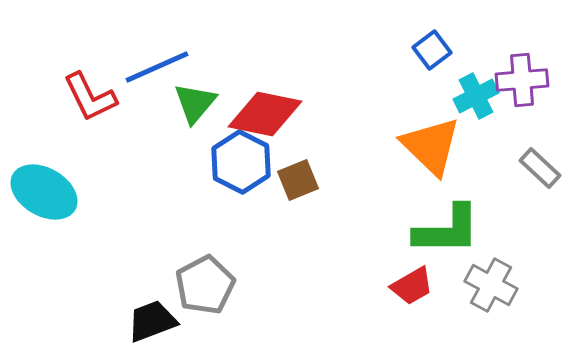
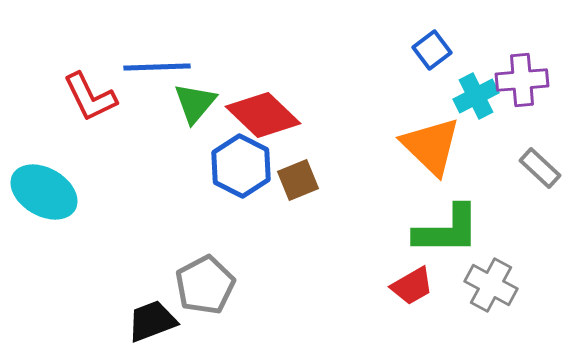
blue line: rotated 22 degrees clockwise
red diamond: moved 2 px left, 1 px down; rotated 32 degrees clockwise
blue hexagon: moved 4 px down
